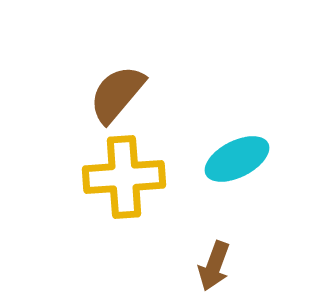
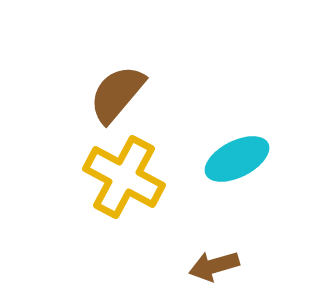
yellow cross: rotated 32 degrees clockwise
brown arrow: rotated 54 degrees clockwise
